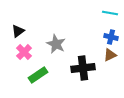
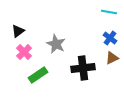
cyan line: moved 1 px left, 1 px up
blue cross: moved 1 px left, 1 px down; rotated 24 degrees clockwise
brown triangle: moved 2 px right, 3 px down
